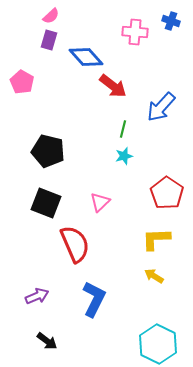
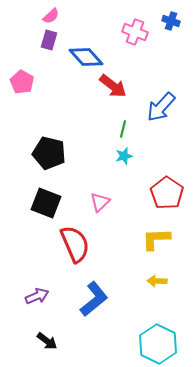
pink cross: rotated 15 degrees clockwise
black pentagon: moved 1 px right, 2 px down
yellow arrow: moved 3 px right, 5 px down; rotated 30 degrees counterclockwise
blue L-shape: rotated 24 degrees clockwise
